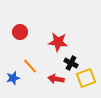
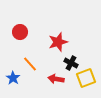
red star: rotated 24 degrees counterclockwise
orange line: moved 2 px up
blue star: rotated 24 degrees counterclockwise
